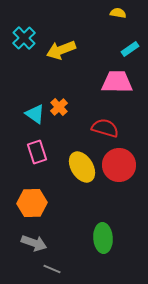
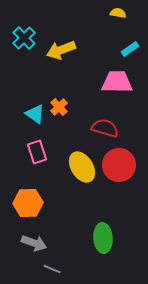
orange hexagon: moved 4 px left
